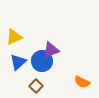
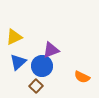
blue circle: moved 5 px down
orange semicircle: moved 5 px up
